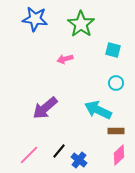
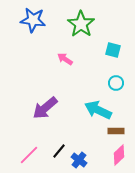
blue star: moved 2 px left, 1 px down
pink arrow: rotated 49 degrees clockwise
